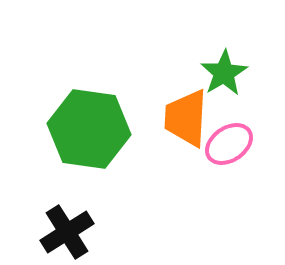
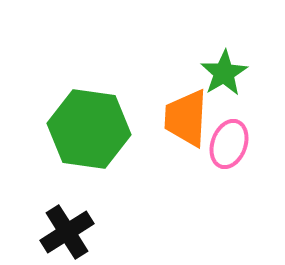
pink ellipse: rotated 36 degrees counterclockwise
